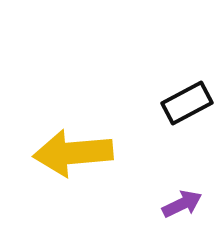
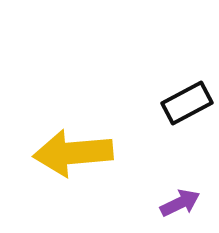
purple arrow: moved 2 px left, 1 px up
